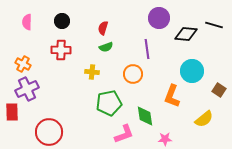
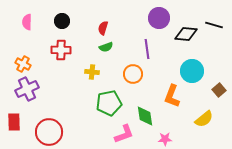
brown square: rotated 16 degrees clockwise
red rectangle: moved 2 px right, 10 px down
